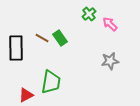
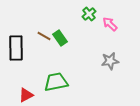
brown line: moved 2 px right, 2 px up
green trapezoid: moved 5 px right; rotated 110 degrees counterclockwise
